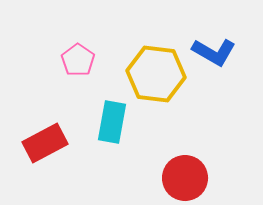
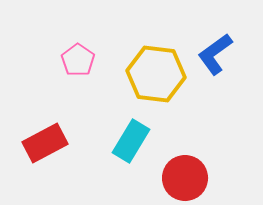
blue L-shape: moved 1 px right, 2 px down; rotated 114 degrees clockwise
cyan rectangle: moved 19 px right, 19 px down; rotated 21 degrees clockwise
